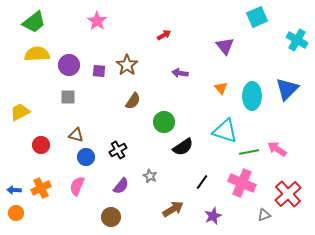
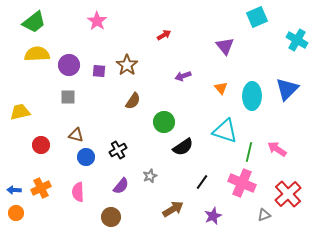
purple arrow: moved 3 px right, 3 px down; rotated 28 degrees counterclockwise
yellow trapezoid: rotated 15 degrees clockwise
green line: rotated 66 degrees counterclockwise
gray star: rotated 24 degrees clockwise
pink semicircle: moved 1 px right, 6 px down; rotated 24 degrees counterclockwise
